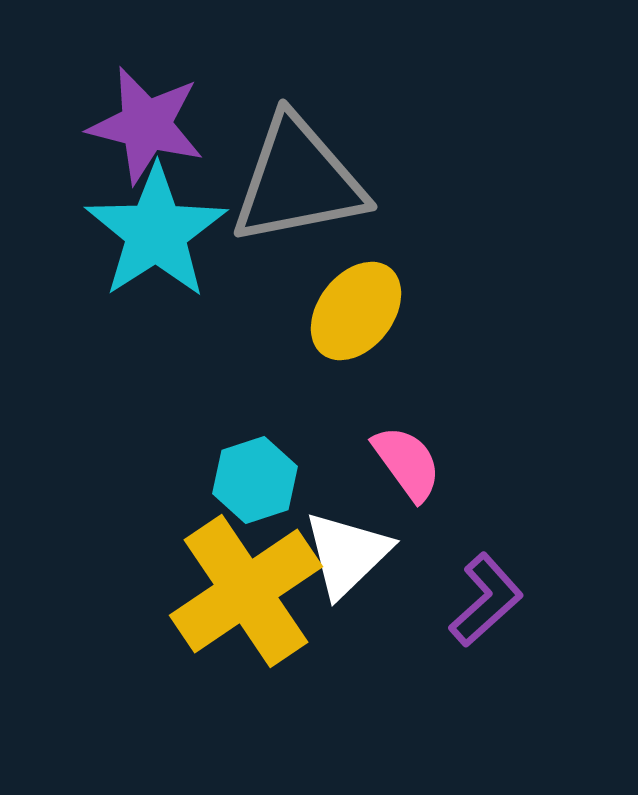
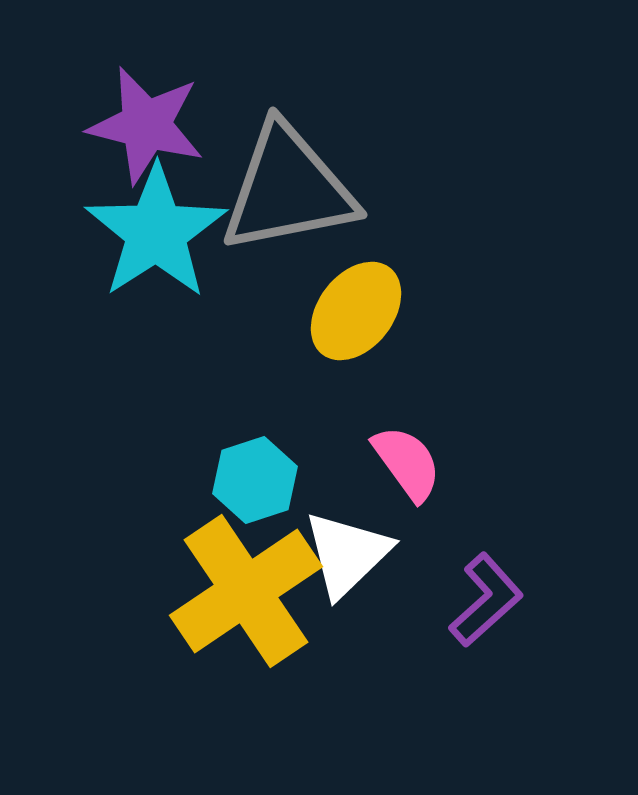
gray triangle: moved 10 px left, 8 px down
